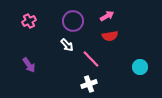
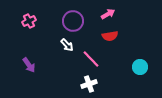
pink arrow: moved 1 px right, 2 px up
